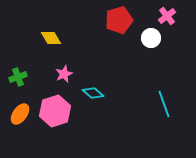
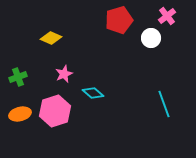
yellow diamond: rotated 35 degrees counterclockwise
orange ellipse: rotated 40 degrees clockwise
